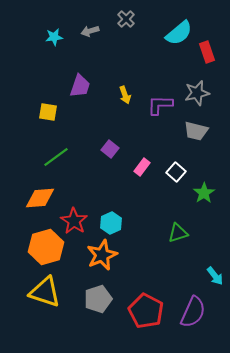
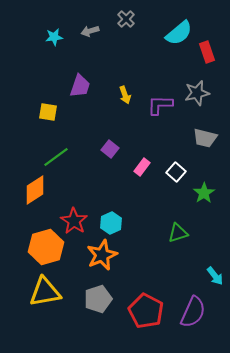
gray trapezoid: moved 9 px right, 7 px down
orange diamond: moved 5 px left, 8 px up; rotated 28 degrees counterclockwise
yellow triangle: rotated 28 degrees counterclockwise
